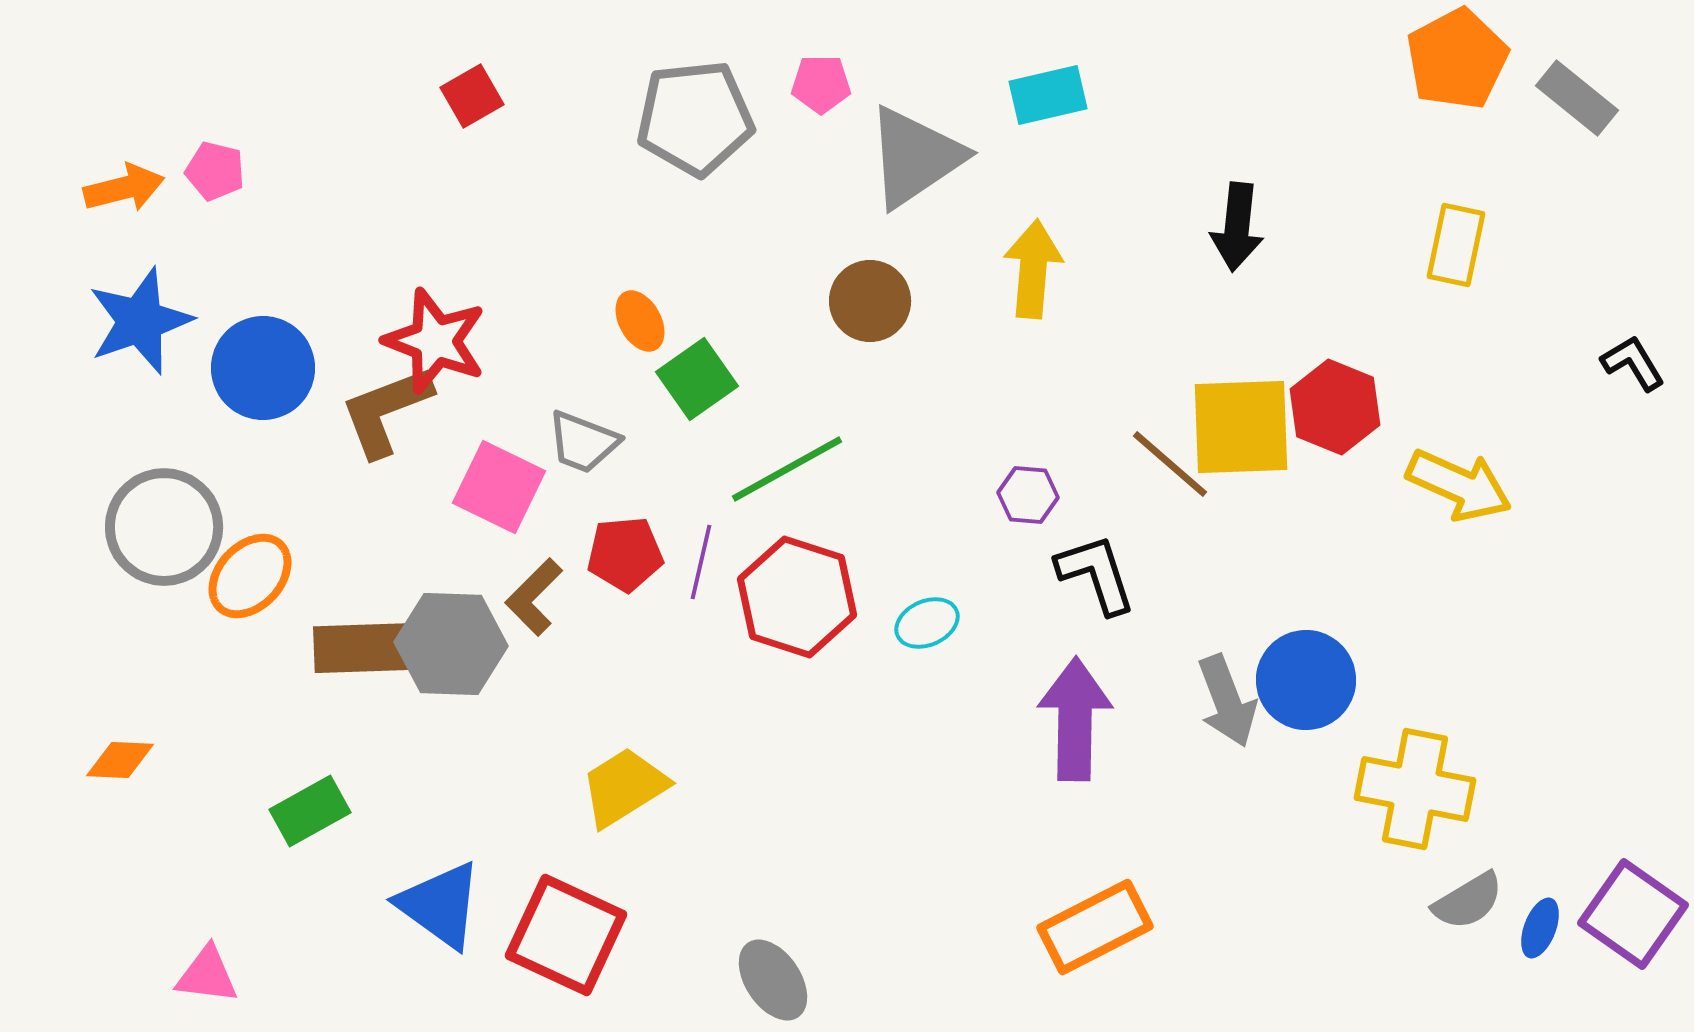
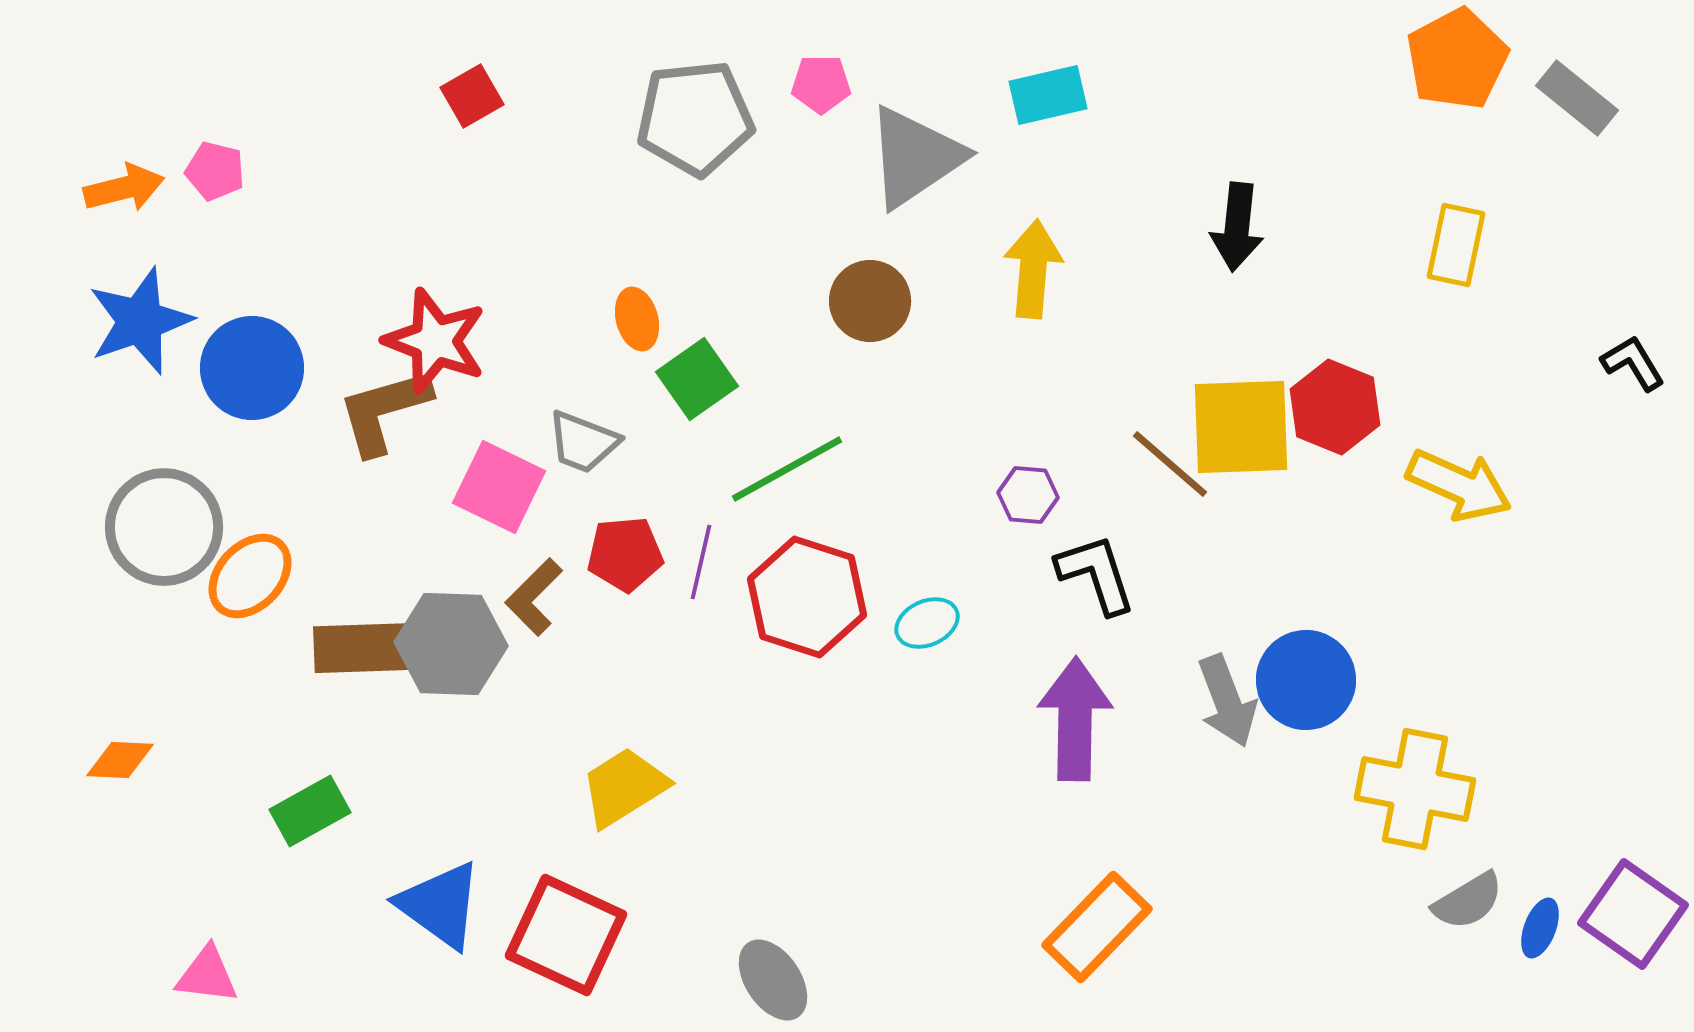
orange ellipse at (640, 321): moved 3 px left, 2 px up; rotated 14 degrees clockwise
blue circle at (263, 368): moved 11 px left
brown L-shape at (386, 411): moved 2 px left; rotated 5 degrees clockwise
red hexagon at (797, 597): moved 10 px right
orange rectangle at (1095, 927): moved 2 px right; rotated 19 degrees counterclockwise
